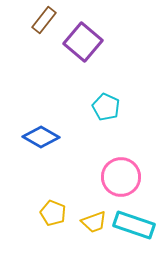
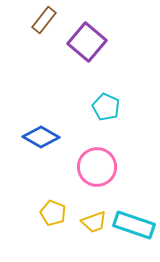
purple square: moved 4 px right
pink circle: moved 24 px left, 10 px up
